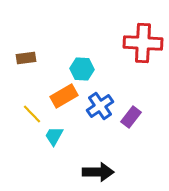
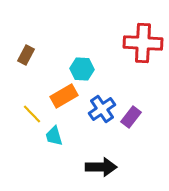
brown rectangle: moved 3 px up; rotated 54 degrees counterclockwise
blue cross: moved 2 px right, 3 px down
cyan trapezoid: rotated 45 degrees counterclockwise
black arrow: moved 3 px right, 5 px up
